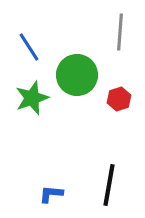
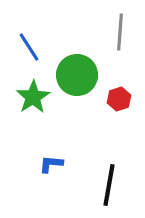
green star: moved 1 px right, 1 px up; rotated 12 degrees counterclockwise
blue L-shape: moved 30 px up
